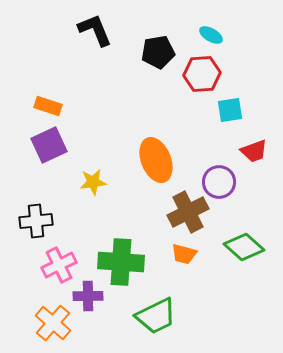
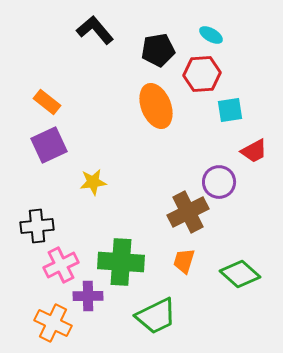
black L-shape: rotated 18 degrees counterclockwise
black pentagon: moved 2 px up
orange rectangle: moved 1 px left, 4 px up; rotated 20 degrees clockwise
red trapezoid: rotated 8 degrees counterclockwise
orange ellipse: moved 54 px up
black cross: moved 1 px right, 5 px down
green diamond: moved 4 px left, 27 px down
orange trapezoid: moved 7 px down; rotated 92 degrees clockwise
pink cross: moved 2 px right
orange cross: rotated 15 degrees counterclockwise
